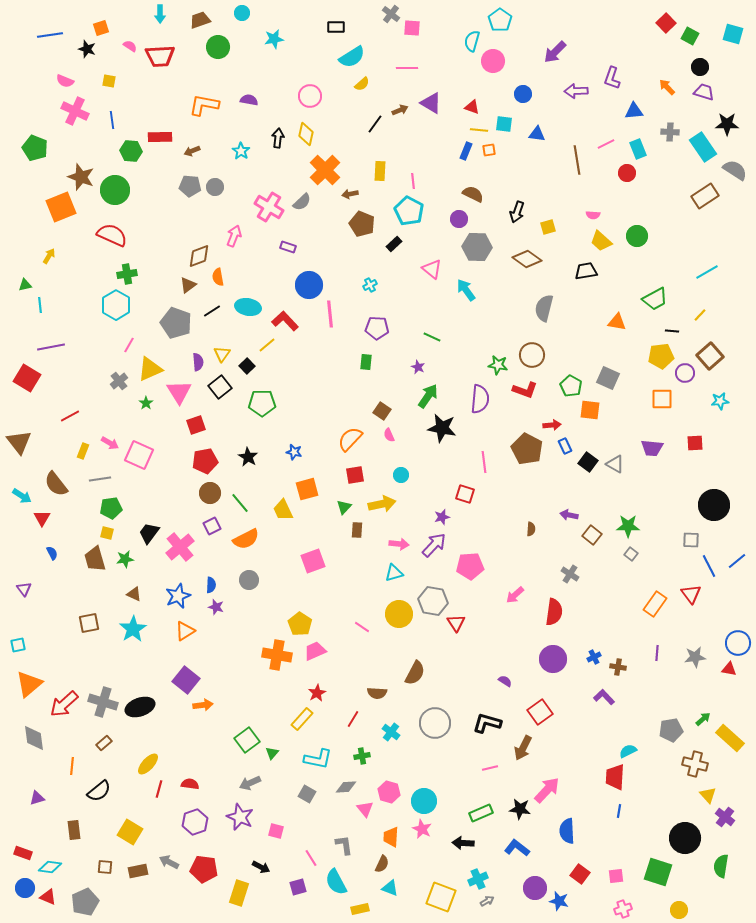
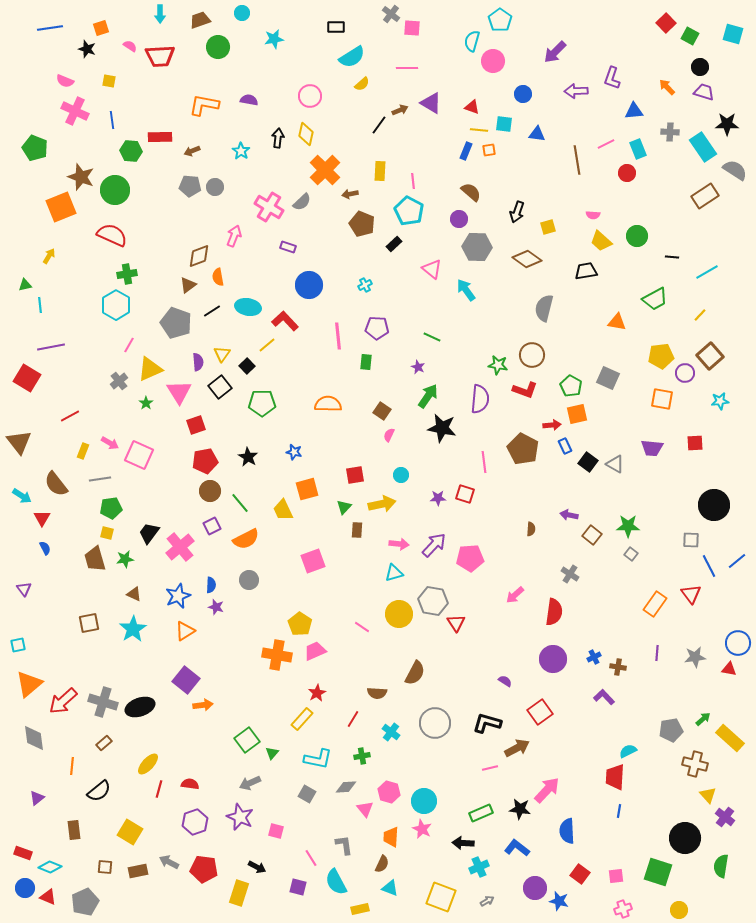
blue line at (50, 35): moved 7 px up
black line at (375, 124): moved 4 px right, 1 px down
brown semicircle at (473, 194): moved 2 px left, 2 px up; rotated 15 degrees clockwise
cyan cross at (370, 285): moved 5 px left
pink line at (330, 314): moved 8 px right, 22 px down
black line at (672, 331): moved 74 px up
orange square at (662, 399): rotated 10 degrees clockwise
orange square at (590, 410): moved 13 px left, 4 px down; rotated 20 degrees counterclockwise
pink semicircle at (389, 435): rotated 48 degrees clockwise
orange semicircle at (350, 439): moved 22 px left, 35 px up; rotated 48 degrees clockwise
brown pentagon at (527, 449): moved 4 px left
brown circle at (210, 493): moved 2 px up
purple star at (442, 517): moved 4 px left, 19 px up; rotated 14 degrees clockwise
blue semicircle at (52, 553): moved 7 px left, 5 px up
pink pentagon at (470, 566): moved 8 px up
red arrow at (64, 704): moved 1 px left, 3 px up
brown arrow at (523, 748): moved 6 px left; rotated 145 degrees counterclockwise
purple triangle at (37, 798): rotated 21 degrees counterclockwise
cyan diamond at (50, 867): rotated 15 degrees clockwise
black arrow at (261, 867): moved 4 px left
cyan cross at (478, 879): moved 1 px right, 12 px up
purple square at (298, 887): rotated 30 degrees clockwise
